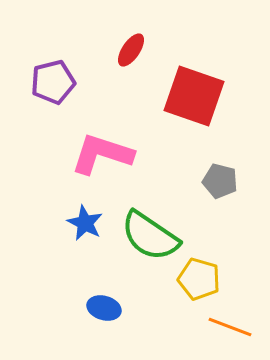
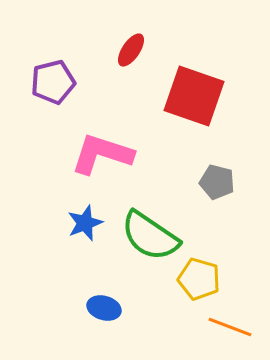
gray pentagon: moved 3 px left, 1 px down
blue star: rotated 24 degrees clockwise
